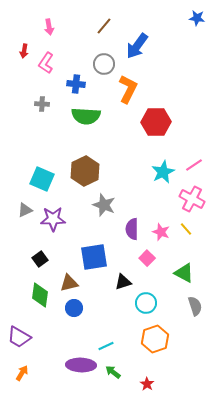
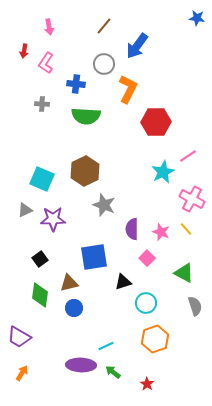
pink line: moved 6 px left, 9 px up
